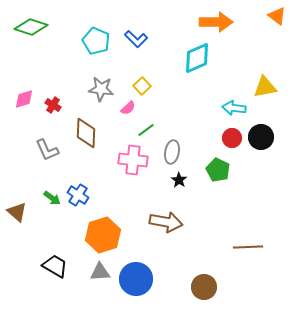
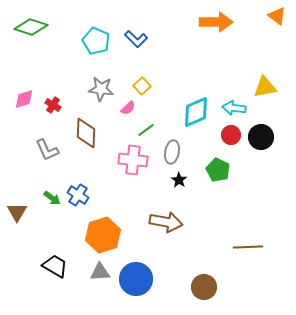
cyan diamond: moved 1 px left, 54 px down
red circle: moved 1 px left, 3 px up
brown triangle: rotated 20 degrees clockwise
